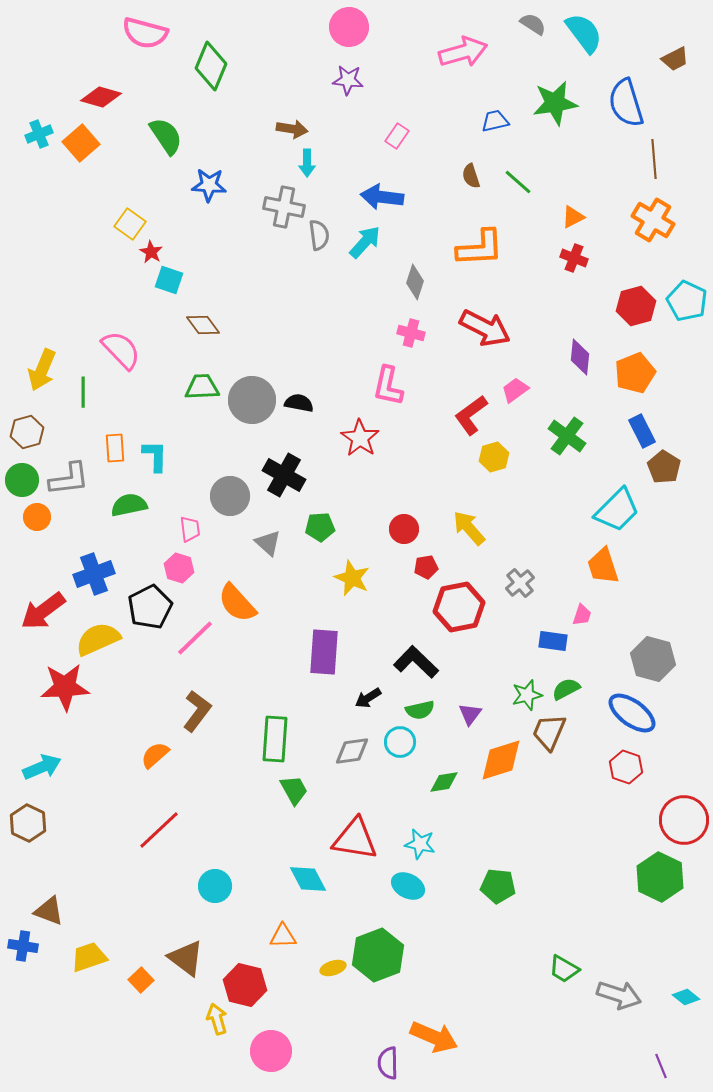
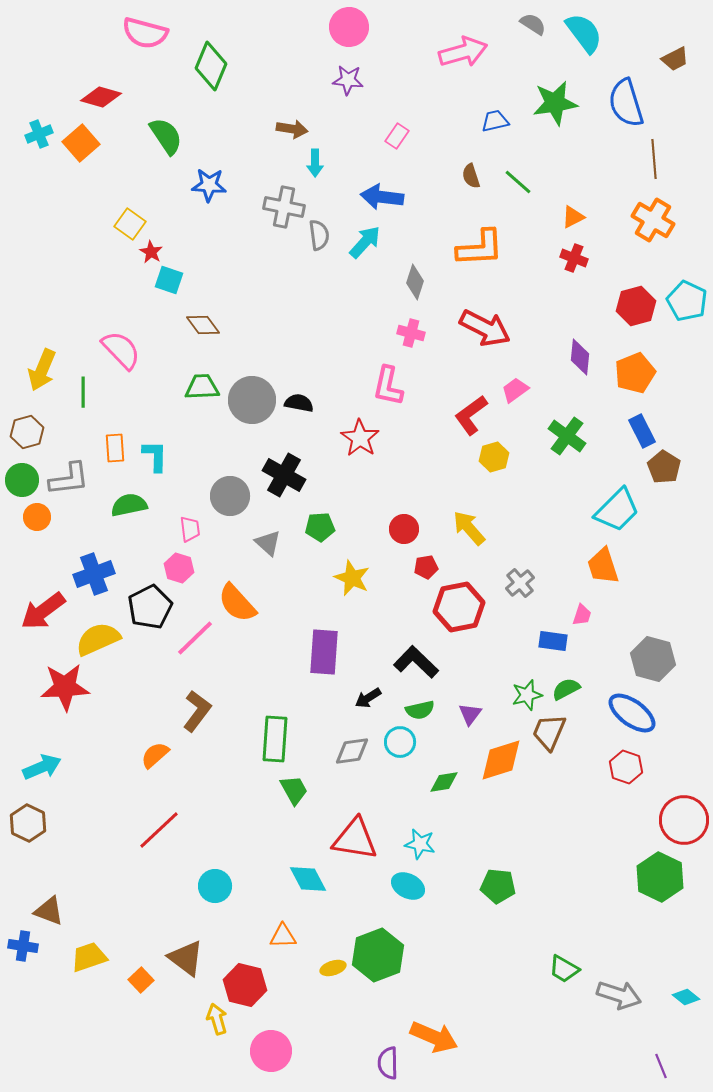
cyan arrow at (307, 163): moved 8 px right
